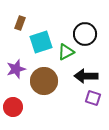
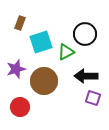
red circle: moved 7 px right
